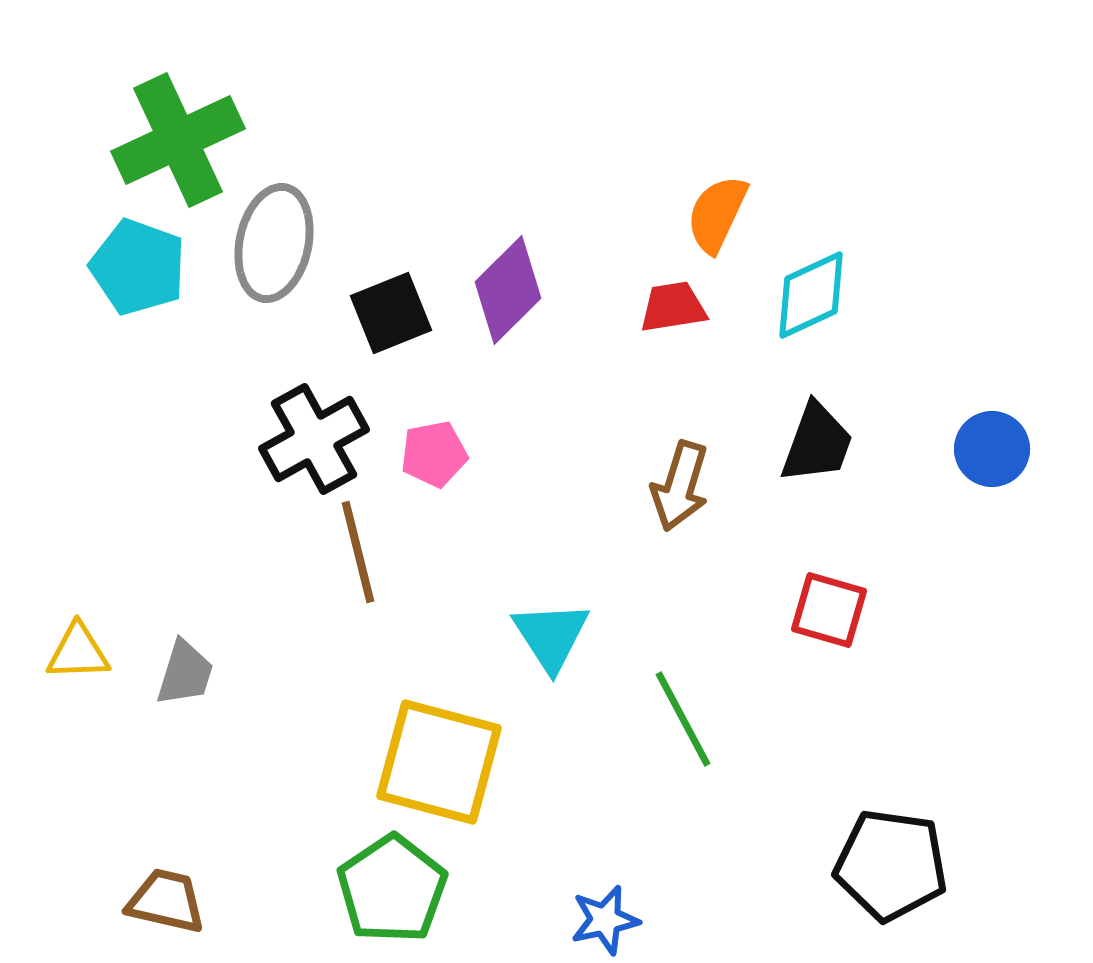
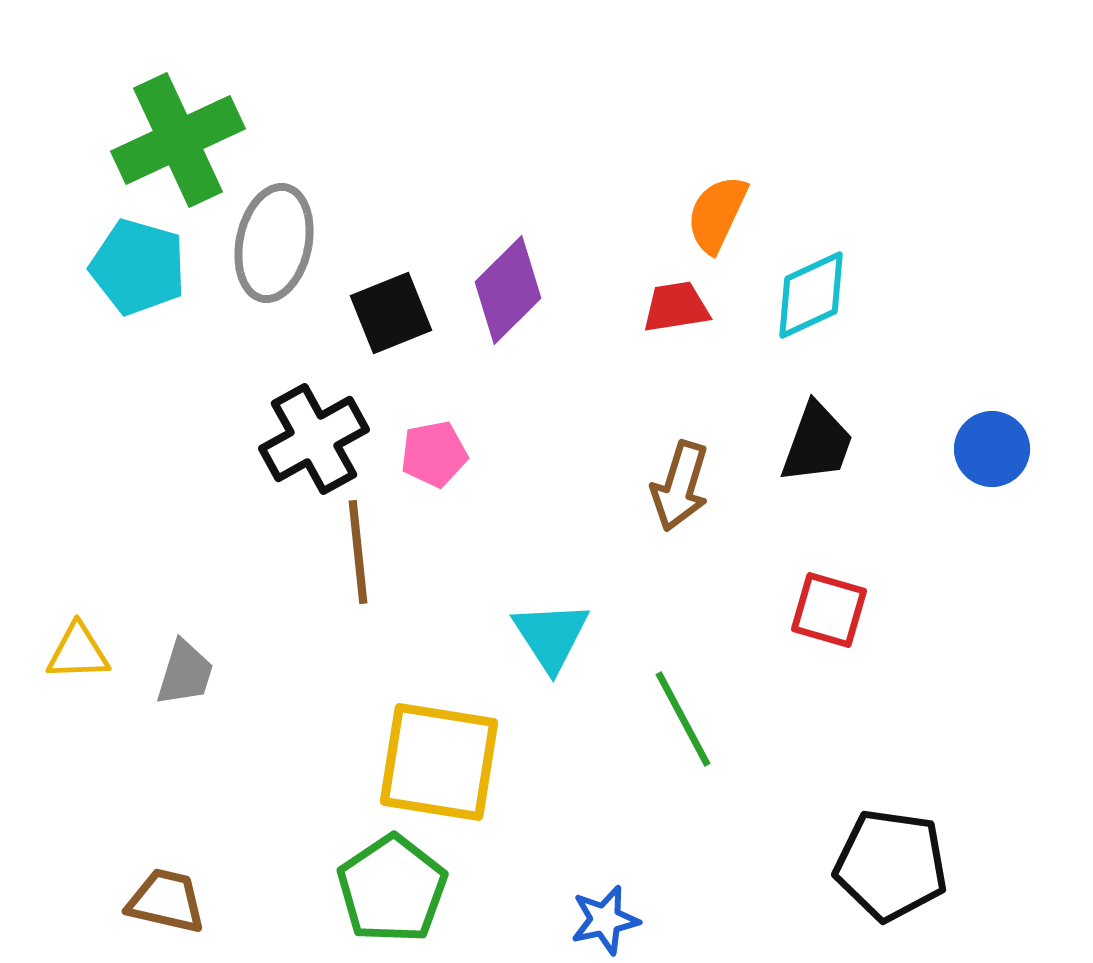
cyan pentagon: rotated 4 degrees counterclockwise
red trapezoid: moved 3 px right
brown line: rotated 8 degrees clockwise
yellow square: rotated 6 degrees counterclockwise
